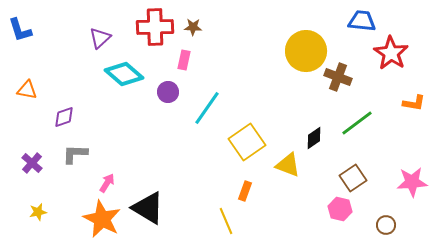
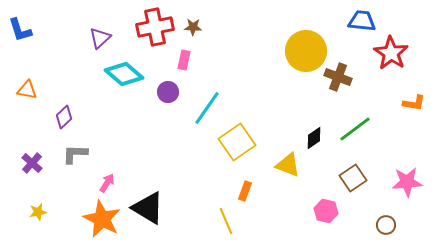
red cross: rotated 9 degrees counterclockwise
purple diamond: rotated 25 degrees counterclockwise
green line: moved 2 px left, 6 px down
yellow square: moved 10 px left
pink star: moved 5 px left
pink hexagon: moved 14 px left, 2 px down
